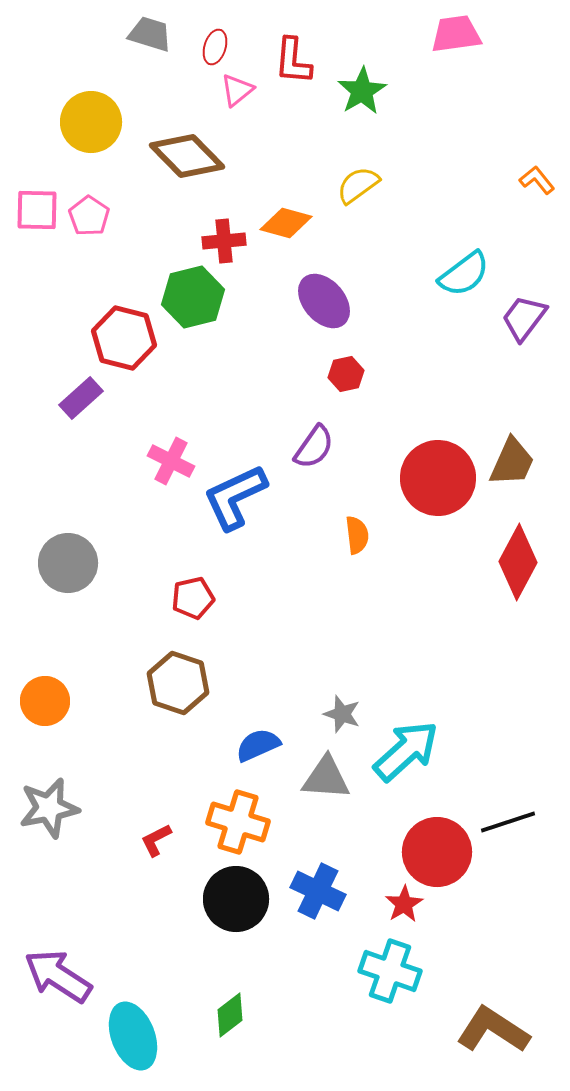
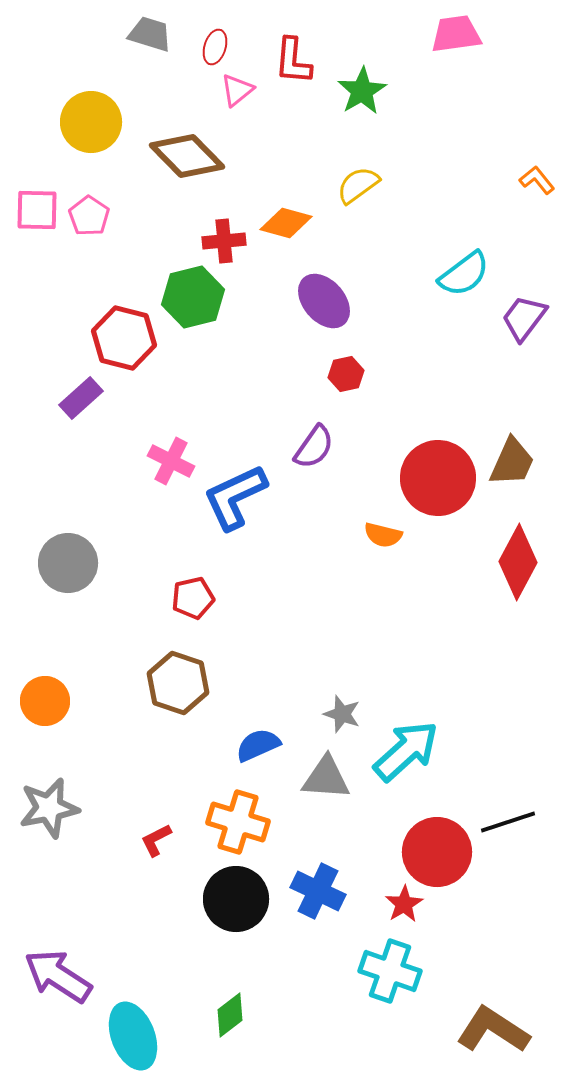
orange semicircle at (357, 535): moved 26 px right; rotated 111 degrees clockwise
